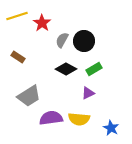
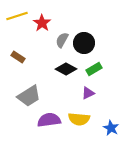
black circle: moved 2 px down
purple semicircle: moved 2 px left, 2 px down
